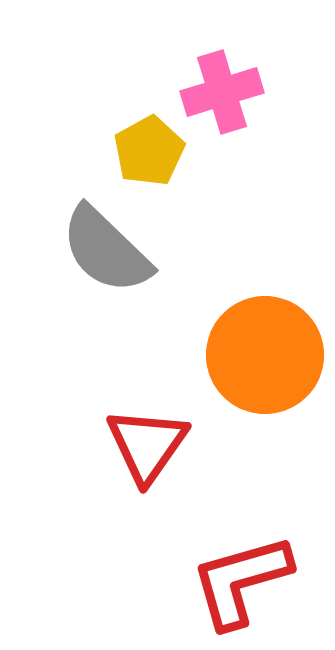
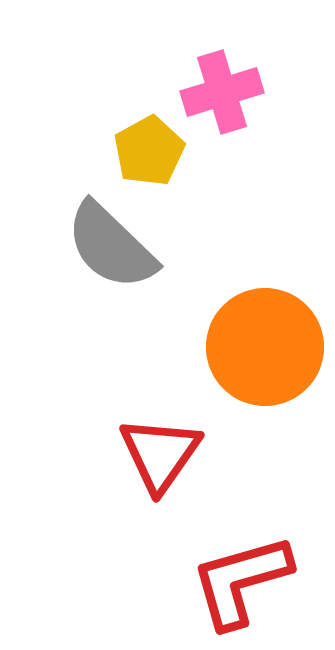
gray semicircle: moved 5 px right, 4 px up
orange circle: moved 8 px up
red triangle: moved 13 px right, 9 px down
